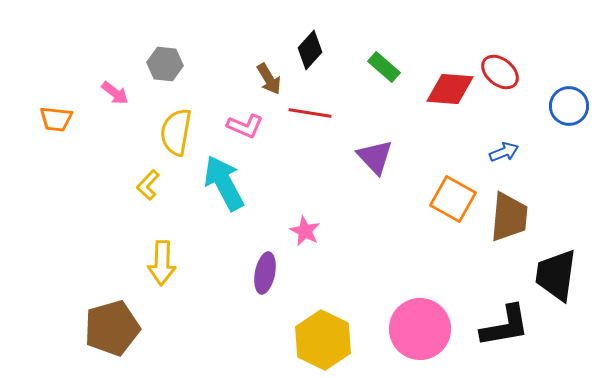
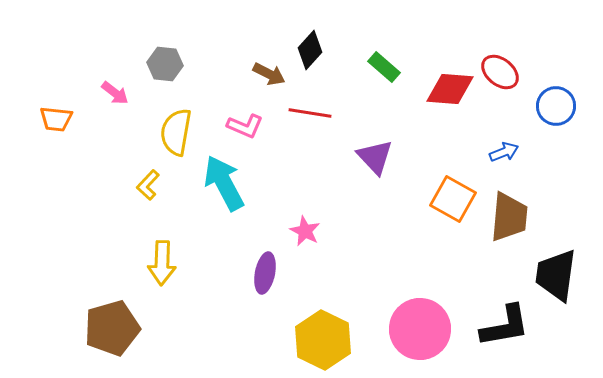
brown arrow: moved 5 px up; rotated 32 degrees counterclockwise
blue circle: moved 13 px left
